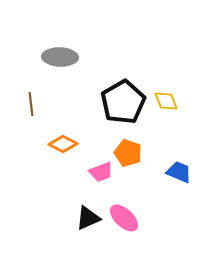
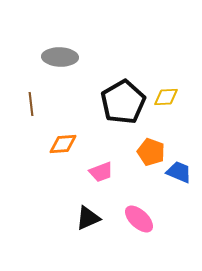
yellow diamond: moved 4 px up; rotated 70 degrees counterclockwise
orange diamond: rotated 32 degrees counterclockwise
orange pentagon: moved 23 px right, 1 px up
pink ellipse: moved 15 px right, 1 px down
